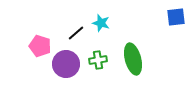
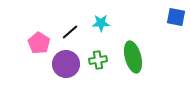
blue square: rotated 18 degrees clockwise
cyan star: rotated 18 degrees counterclockwise
black line: moved 6 px left, 1 px up
pink pentagon: moved 1 px left, 3 px up; rotated 15 degrees clockwise
green ellipse: moved 2 px up
